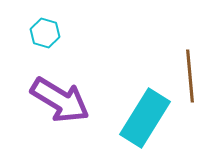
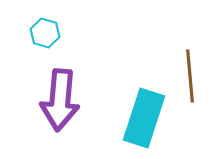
purple arrow: rotated 64 degrees clockwise
cyan rectangle: moved 1 px left; rotated 14 degrees counterclockwise
